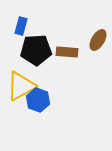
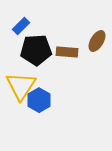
blue rectangle: rotated 30 degrees clockwise
brown ellipse: moved 1 px left, 1 px down
yellow triangle: rotated 28 degrees counterclockwise
blue hexagon: moved 1 px right; rotated 10 degrees clockwise
